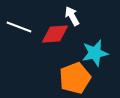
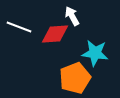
cyan star: rotated 20 degrees clockwise
